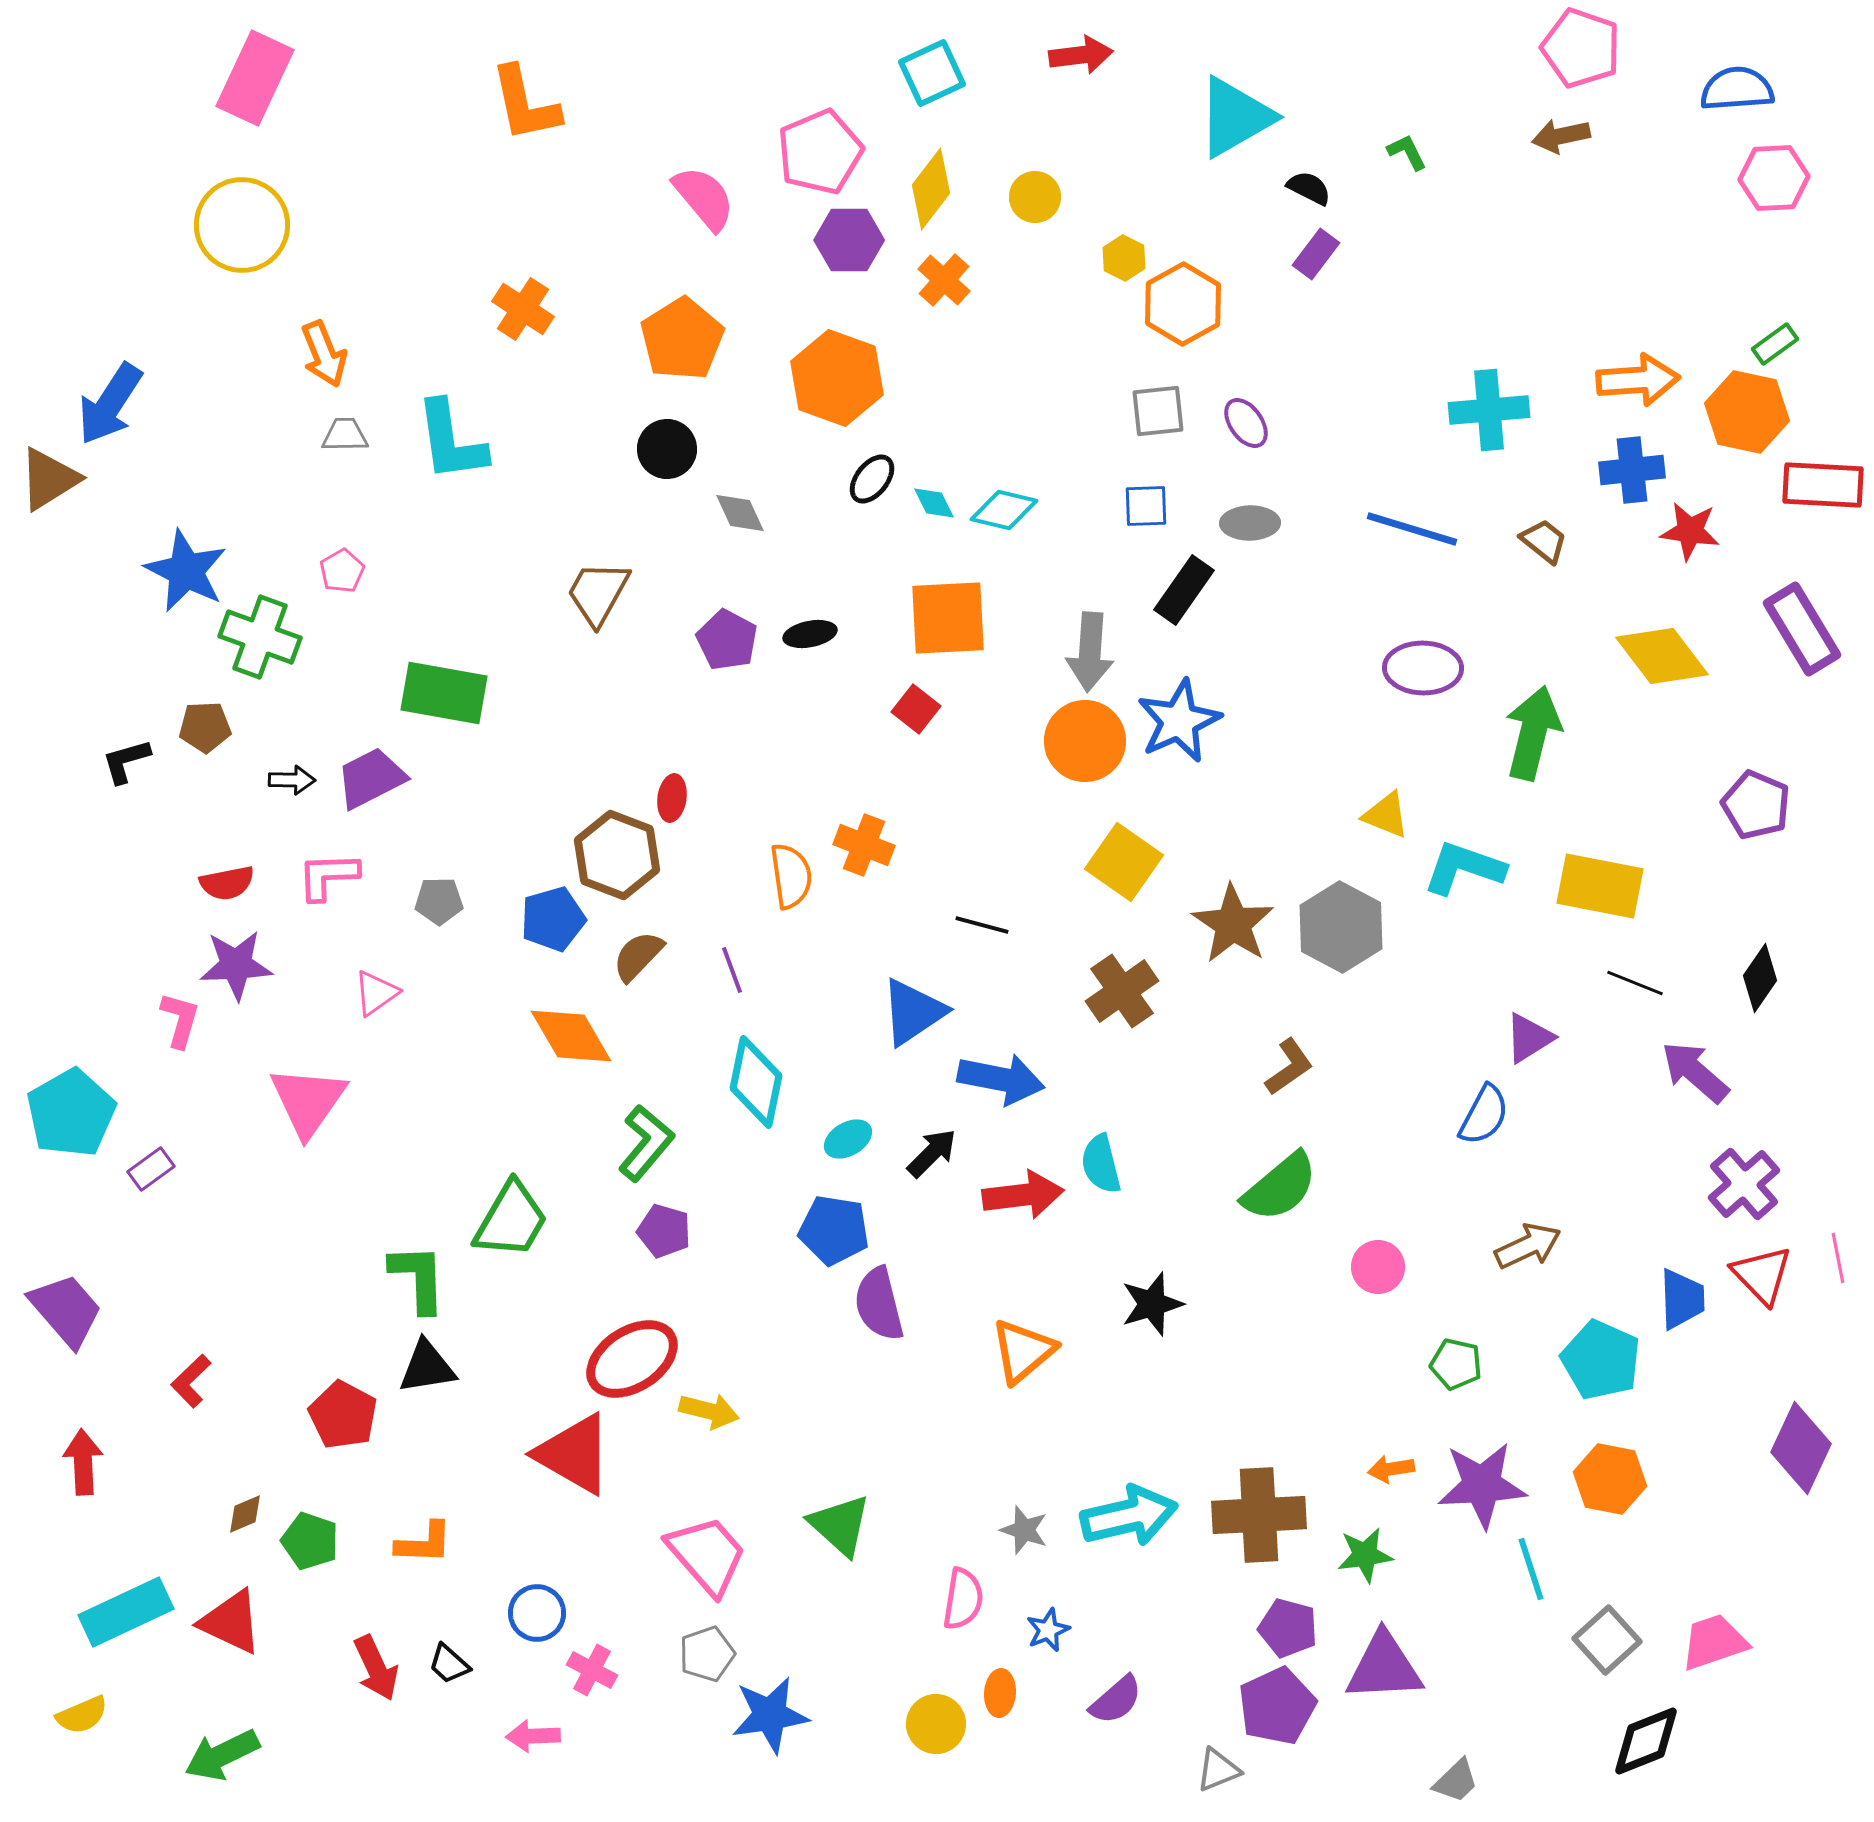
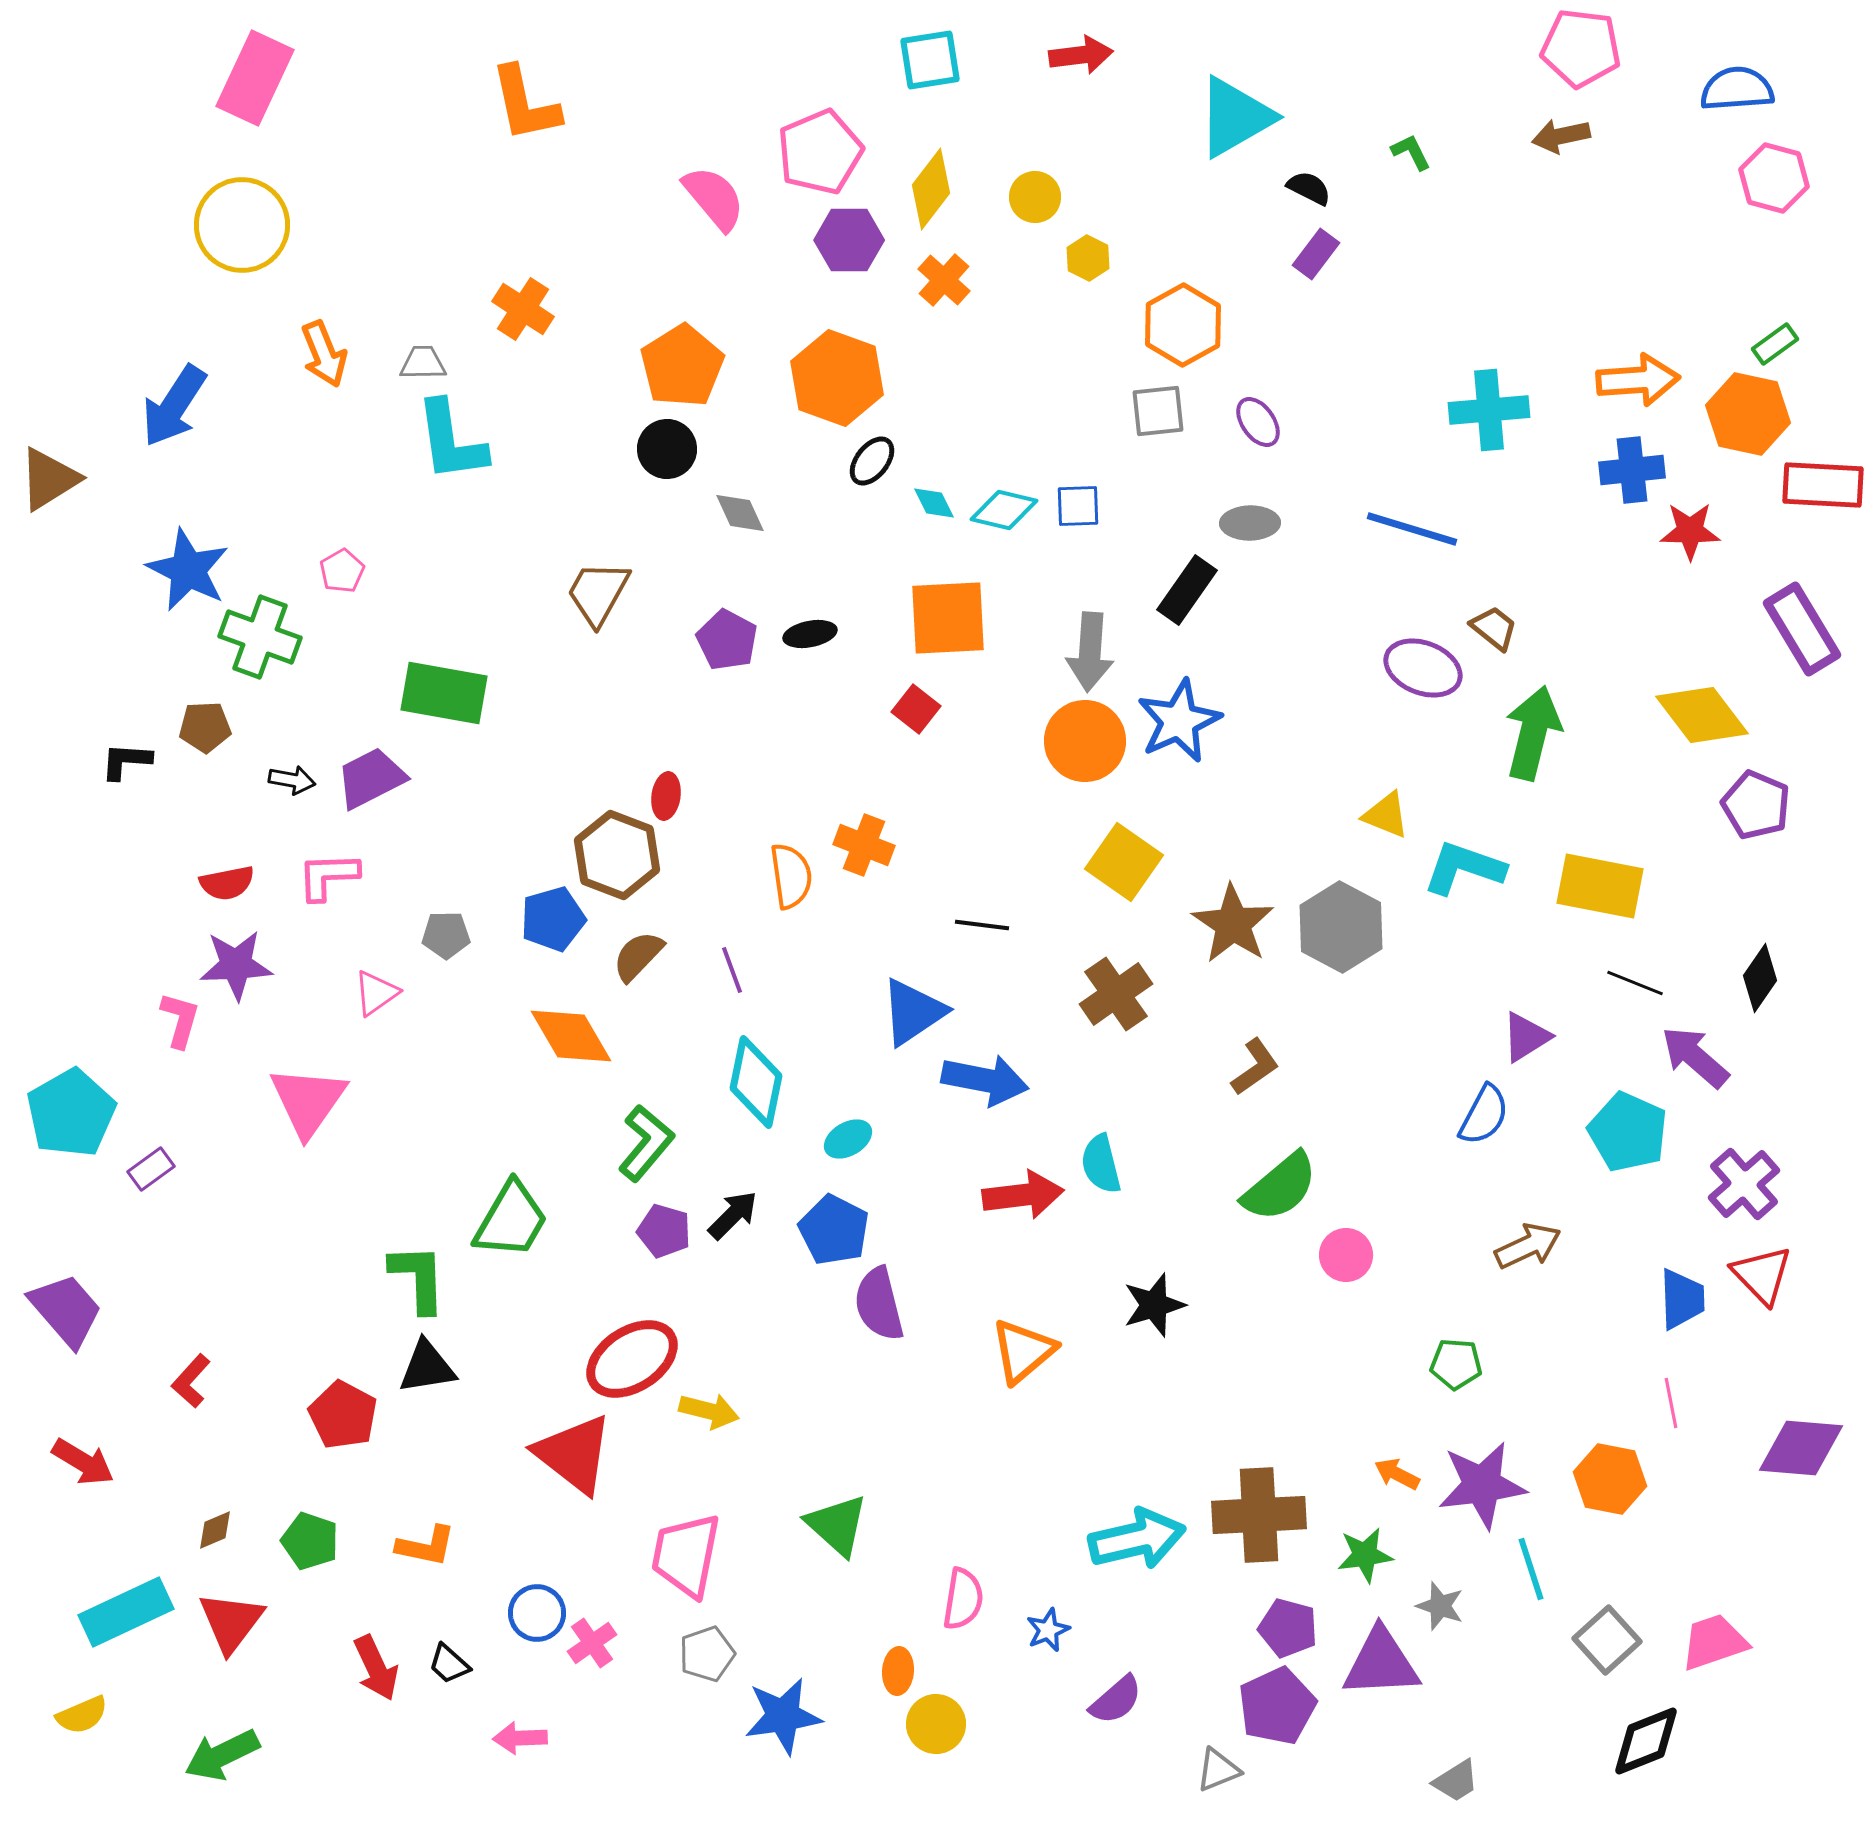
pink pentagon at (1581, 48): rotated 12 degrees counterclockwise
cyan square at (932, 73): moved 2 px left, 13 px up; rotated 16 degrees clockwise
green L-shape at (1407, 152): moved 4 px right
pink hexagon at (1774, 178): rotated 18 degrees clockwise
pink semicircle at (704, 198): moved 10 px right
yellow hexagon at (1124, 258): moved 36 px left
orange hexagon at (1183, 304): moved 21 px down
orange pentagon at (682, 339): moved 27 px down
blue arrow at (110, 404): moved 64 px right, 2 px down
orange hexagon at (1747, 412): moved 1 px right, 2 px down
purple ellipse at (1246, 423): moved 12 px right, 1 px up
gray trapezoid at (345, 435): moved 78 px right, 72 px up
black ellipse at (872, 479): moved 18 px up
blue square at (1146, 506): moved 68 px left
red star at (1690, 531): rotated 8 degrees counterclockwise
brown trapezoid at (1544, 541): moved 50 px left, 87 px down
blue star at (186, 571): moved 2 px right, 1 px up
black rectangle at (1184, 590): moved 3 px right
yellow diamond at (1662, 656): moved 40 px right, 59 px down
purple ellipse at (1423, 668): rotated 20 degrees clockwise
black L-shape at (126, 761): rotated 20 degrees clockwise
black arrow at (292, 780): rotated 9 degrees clockwise
red ellipse at (672, 798): moved 6 px left, 2 px up
gray pentagon at (439, 901): moved 7 px right, 34 px down
black line at (982, 925): rotated 8 degrees counterclockwise
brown cross at (1122, 991): moved 6 px left, 3 px down
purple triangle at (1529, 1038): moved 3 px left, 1 px up
brown L-shape at (1289, 1067): moved 34 px left
purple arrow at (1695, 1072): moved 15 px up
blue arrow at (1001, 1079): moved 16 px left, 1 px down
black arrow at (932, 1153): moved 199 px left, 62 px down
blue pentagon at (834, 1230): rotated 18 degrees clockwise
pink line at (1838, 1258): moved 167 px left, 145 px down
pink circle at (1378, 1267): moved 32 px left, 12 px up
black star at (1152, 1304): moved 2 px right, 1 px down
cyan pentagon at (1601, 1360): moved 27 px right, 228 px up
green pentagon at (1456, 1364): rotated 9 degrees counterclockwise
red L-shape at (191, 1381): rotated 4 degrees counterclockwise
purple diamond at (1801, 1448): rotated 70 degrees clockwise
red triangle at (574, 1454): rotated 8 degrees clockwise
red arrow at (83, 1462): rotated 124 degrees clockwise
orange arrow at (1391, 1469): moved 6 px right, 5 px down; rotated 36 degrees clockwise
purple star at (1482, 1485): rotated 4 degrees counterclockwise
brown diamond at (245, 1514): moved 30 px left, 16 px down
cyan arrow at (1129, 1516): moved 8 px right, 23 px down
green triangle at (840, 1525): moved 3 px left
gray star at (1024, 1530): moved 416 px right, 76 px down
orange L-shape at (424, 1543): moved 2 px right, 3 px down; rotated 10 degrees clockwise
pink trapezoid at (707, 1555): moved 21 px left; rotated 128 degrees counterclockwise
red triangle at (231, 1622): rotated 42 degrees clockwise
purple triangle at (1384, 1667): moved 3 px left, 4 px up
pink cross at (592, 1670): moved 27 px up; rotated 27 degrees clockwise
orange ellipse at (1000, 1693): moved 102 px left, 22 px up
blue star at (770, 1715): moved 13 px right, 1 px down
pink arrow at (533, 1736): moved 13 px left, 2 px down
gray trapezoid at (1456, 1781): rotated 12 degrees clockwise
